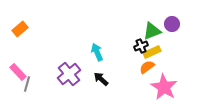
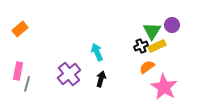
purple circle: moved 1 px down
green triangle: rotated 36 degrees counterclockwise
yellow rectangle: moved 5 px right, 6 px up
pink rectangle: moved 1 px up; rotated 54 degrees clockwise
black arrow: rotated 63 degrees clockwise
